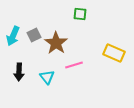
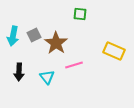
cyan arrow: rotated 12 degrees counterclockwise
yellow rectangle: moved 2 px up
